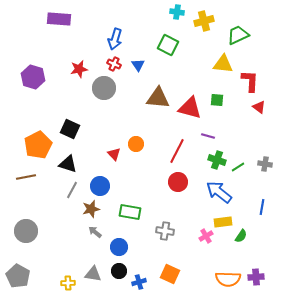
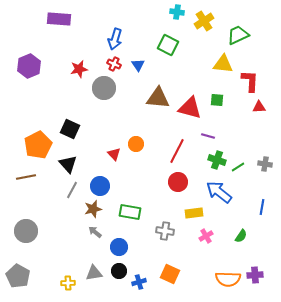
yellow cross at (204, 21): rotated 18 degrees counterclockwise
purple hexagon at (33, 77): moved 4 px left, 11 px up; rotated 20 degrees clockwise
red triangle at (259, 107): rotated 40 degrees counterclockwise
black triangle at (68, 164): rotated 30 degrees clockwise
brown star at (91, 209): moved 2 px right
yellow rectangle at (223, 222): moved 29 px left, 9 px up
gray triangle at (93, 274): moved 1 px right, 1 px up; rotated 18 degrees counterclockwise
purple cross at (256, 277): moved 1 px left, 2 px up
